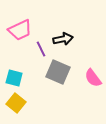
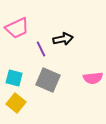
pink trapezoid: moved 3 px left, 2 px up
gray square: moved 10 px left, 8 px down
pink semicircle: rotated 60 degrees counterclockwise
